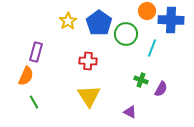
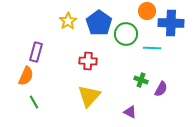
blue cross: moved 3 px down
cyan line: rotated 72 degrees clockwise
yellow triangle: rotated 15 degrees clockwise
